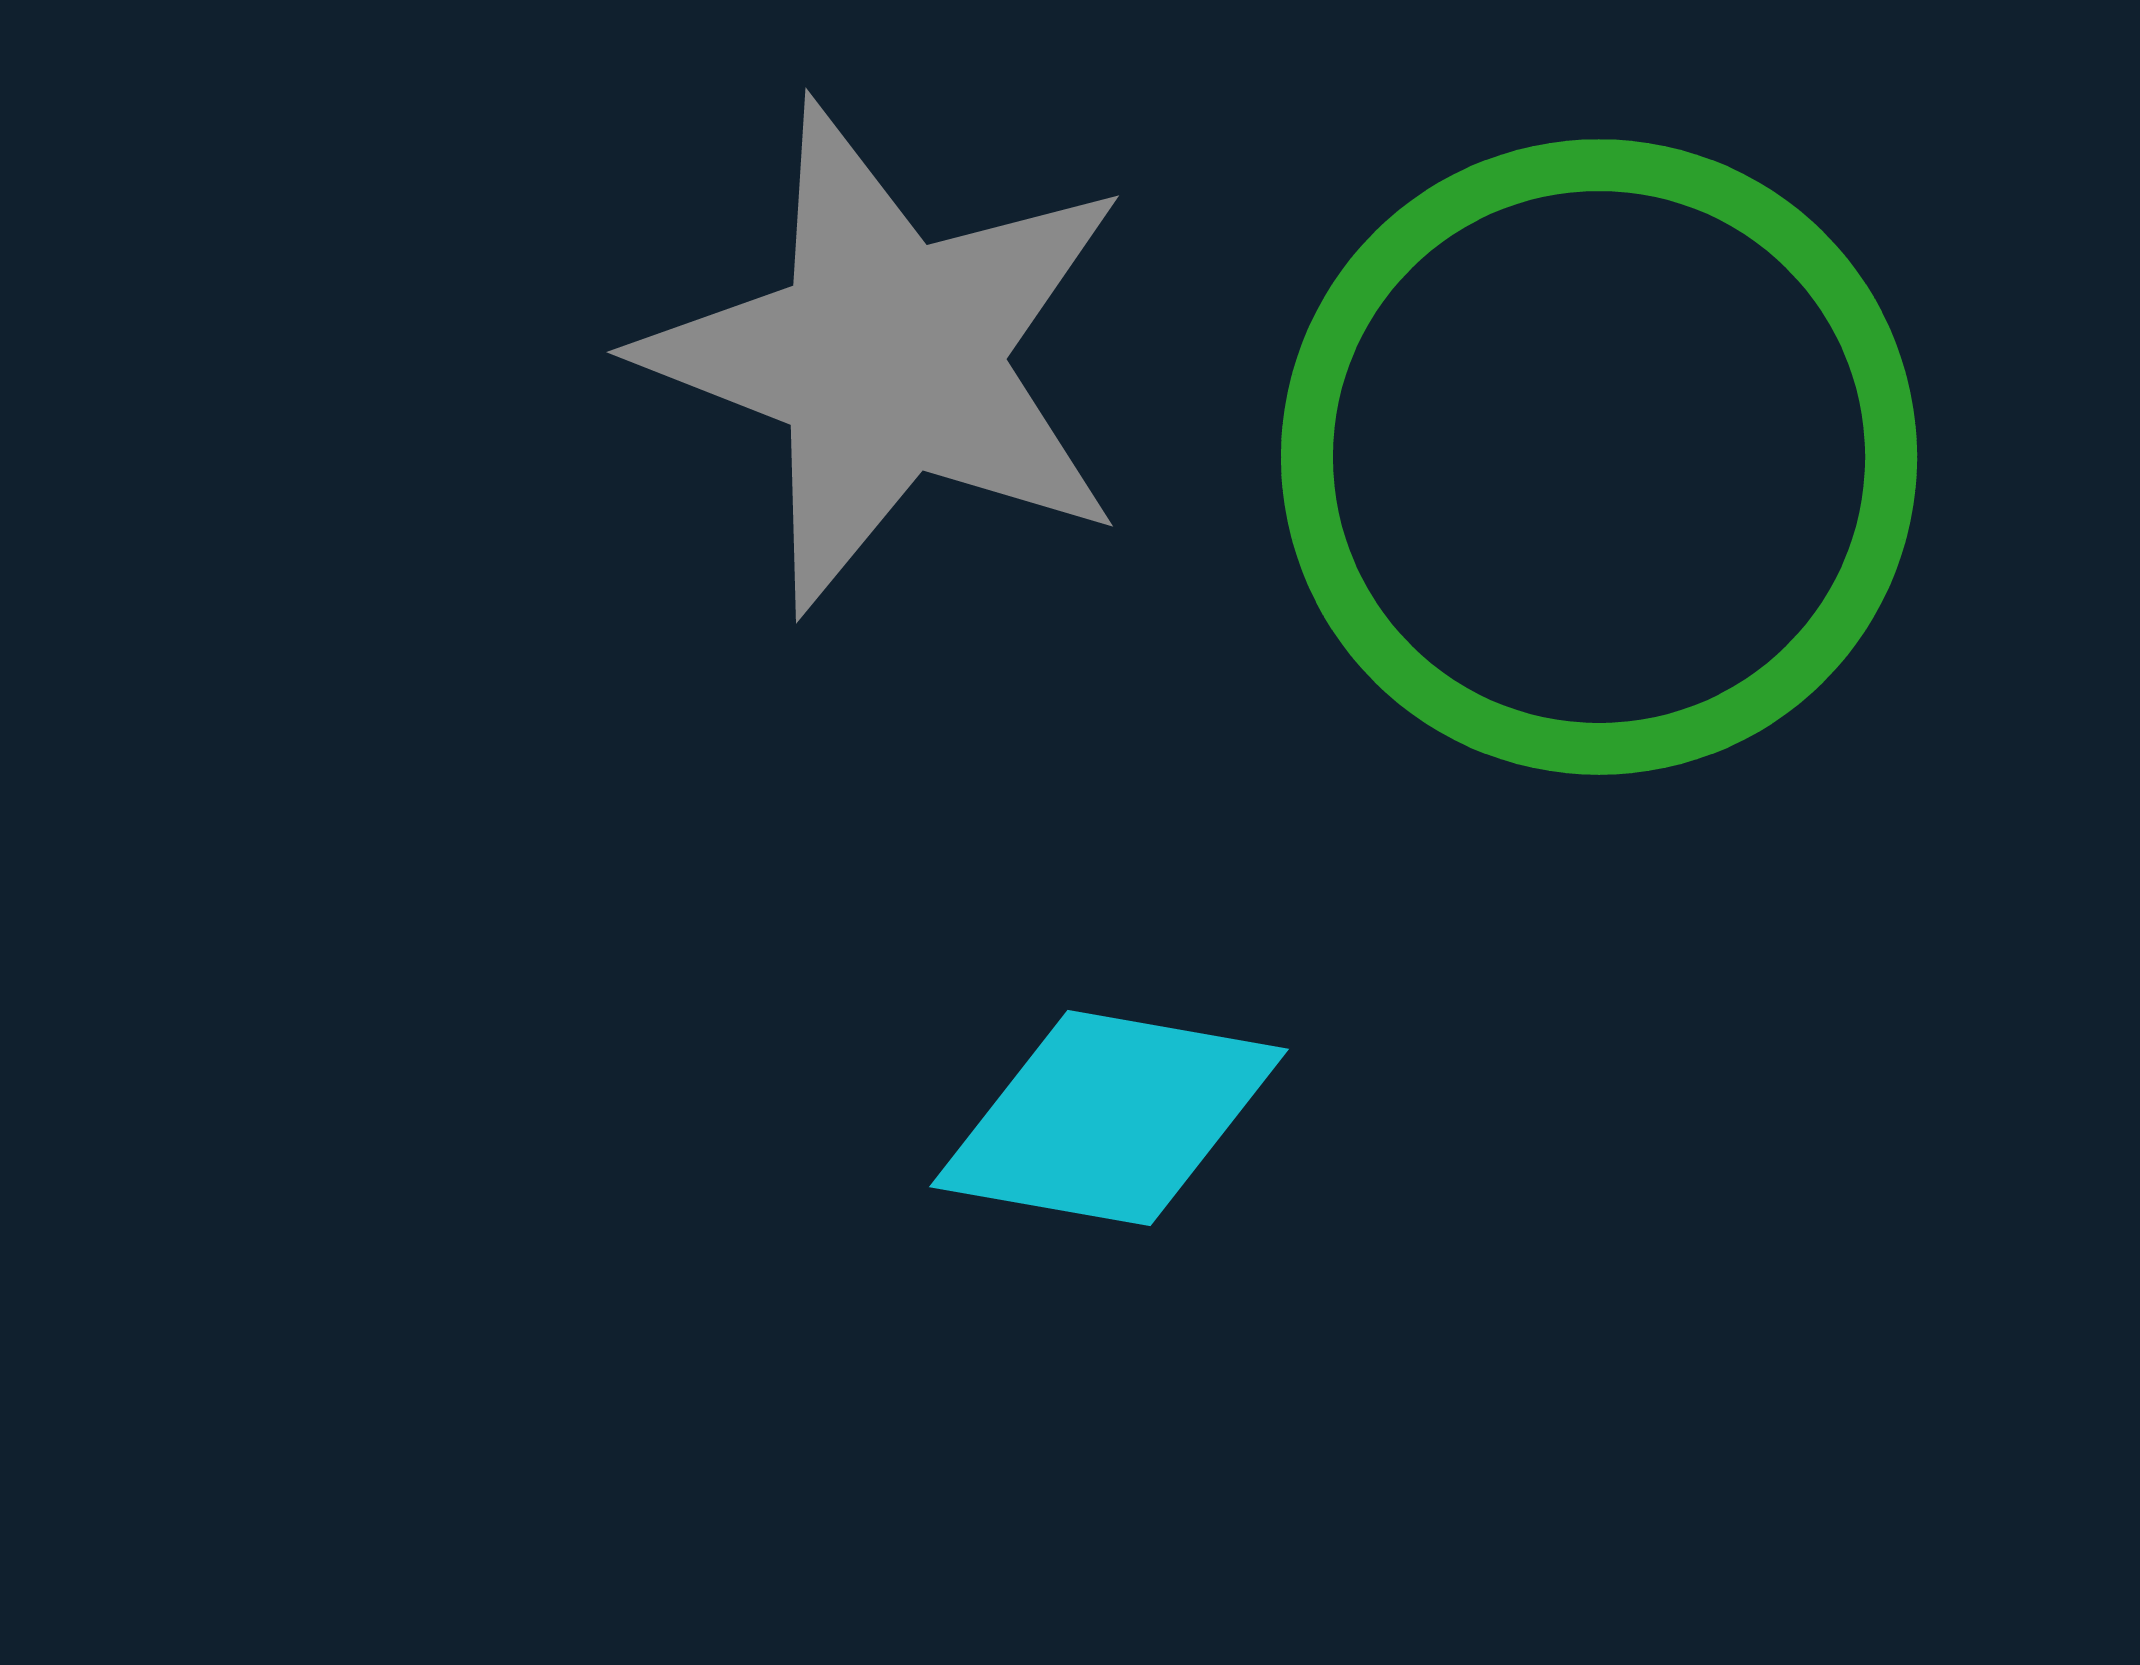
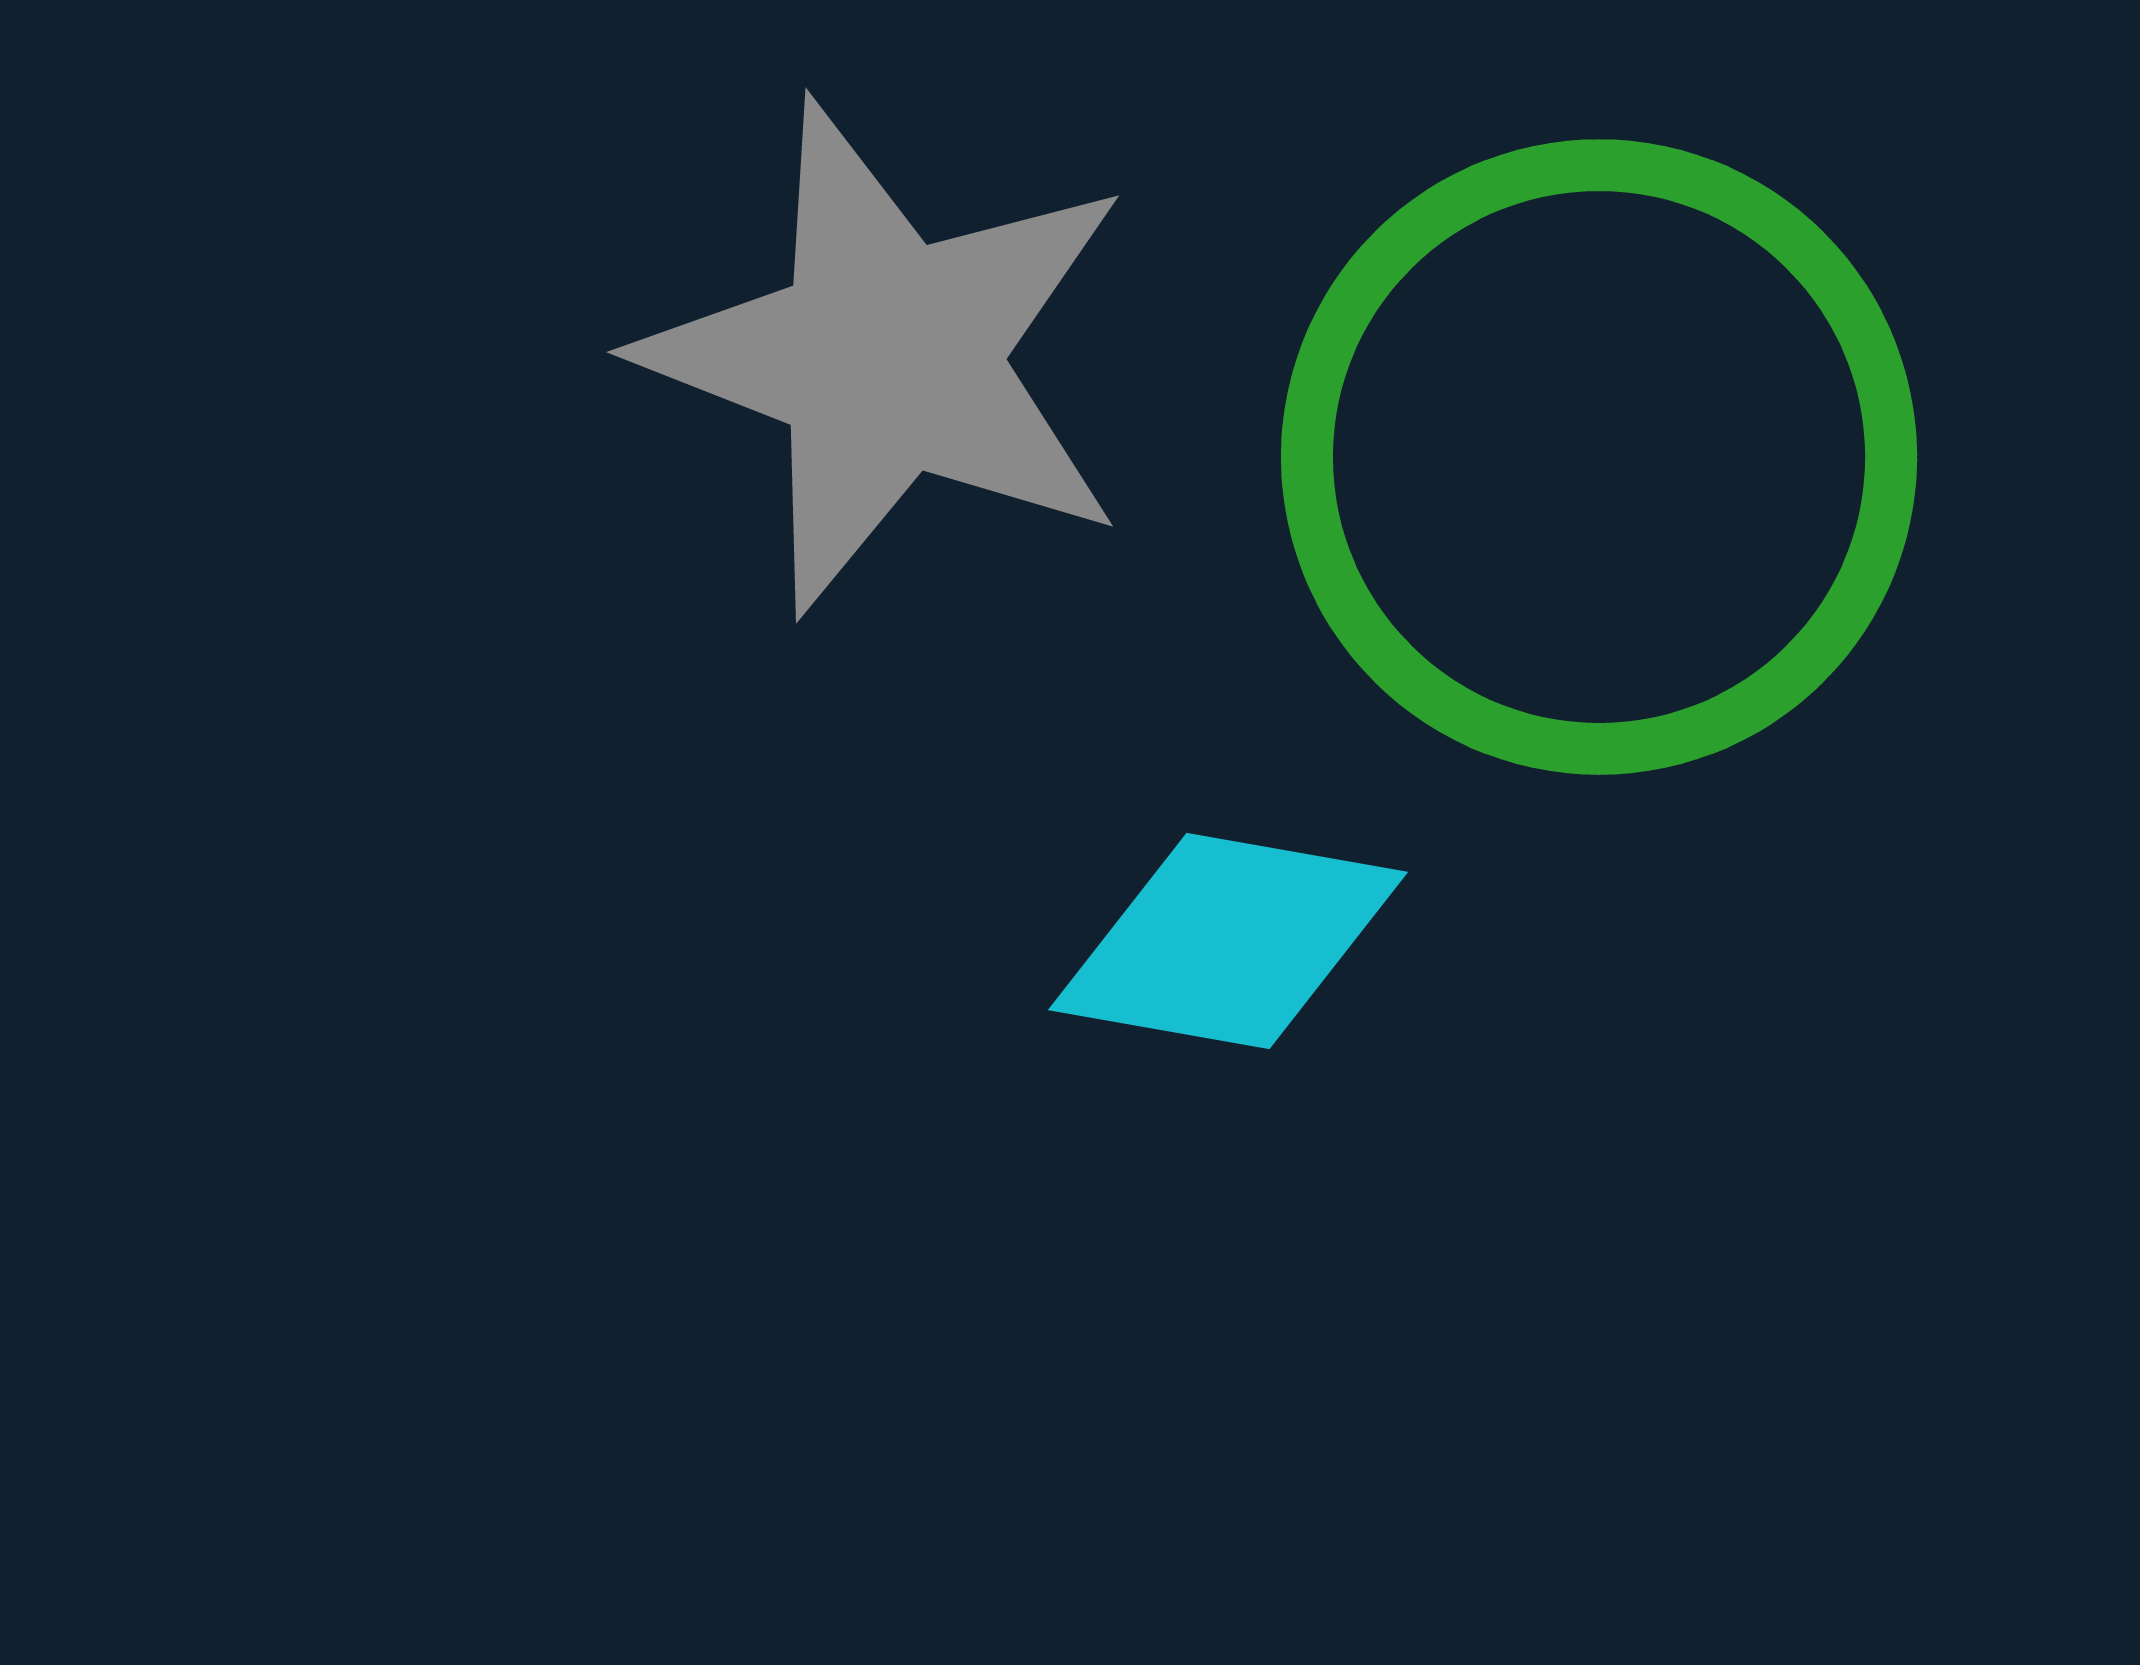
cyan diamond: moved 119 px right, 177 px up
